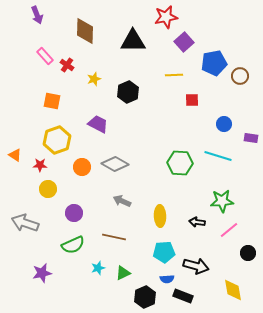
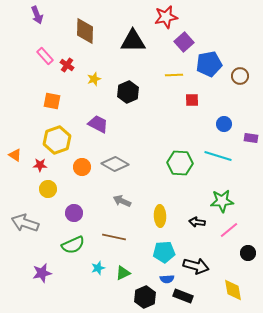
blue pentagon at (214, 63): moved 5 px left, 1 px down
